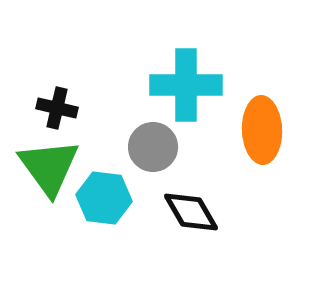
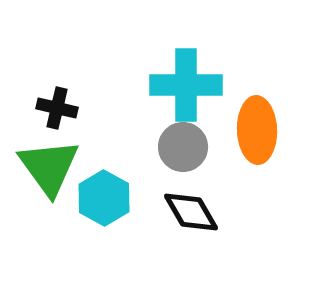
orange ellipse: moved 5 px left
gray circle: moved 30 px right
cyan hexagon: rotated 22 degrees clockwise
